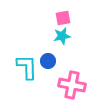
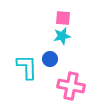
pink square: rotated 14 degrees clockwise
blue circle: moved 2 px right, 2 px up
pink cross: moved 1 px left, 1 px down
